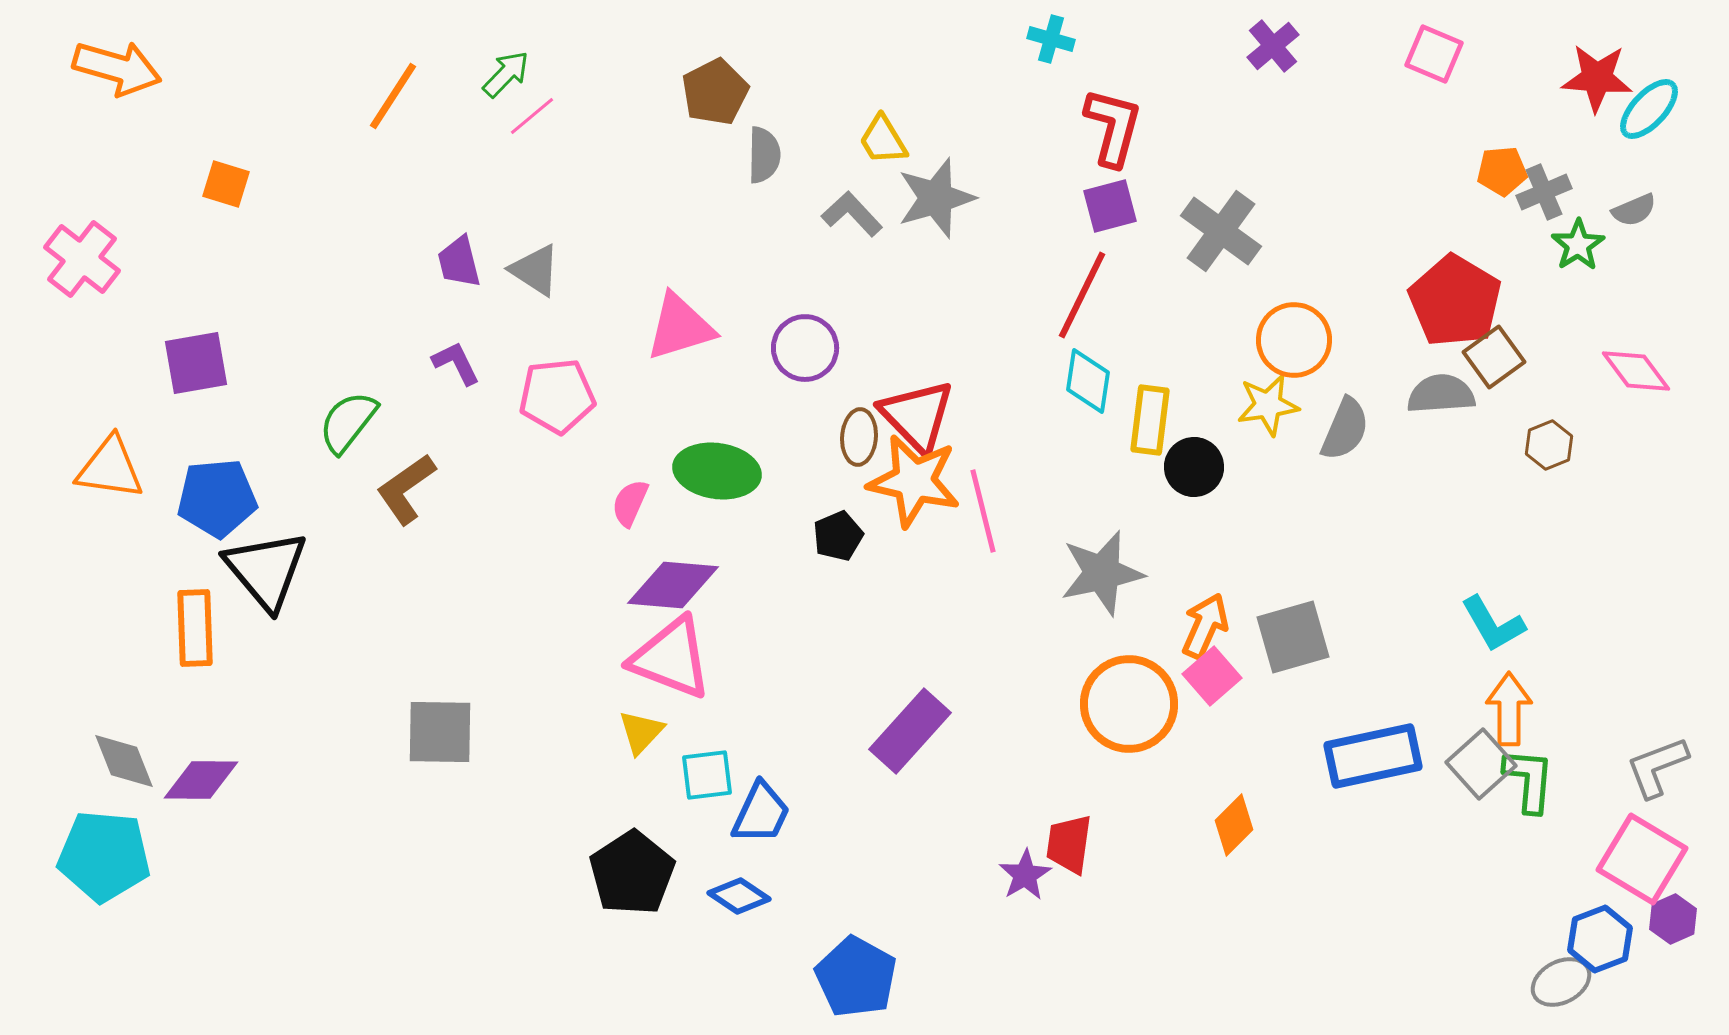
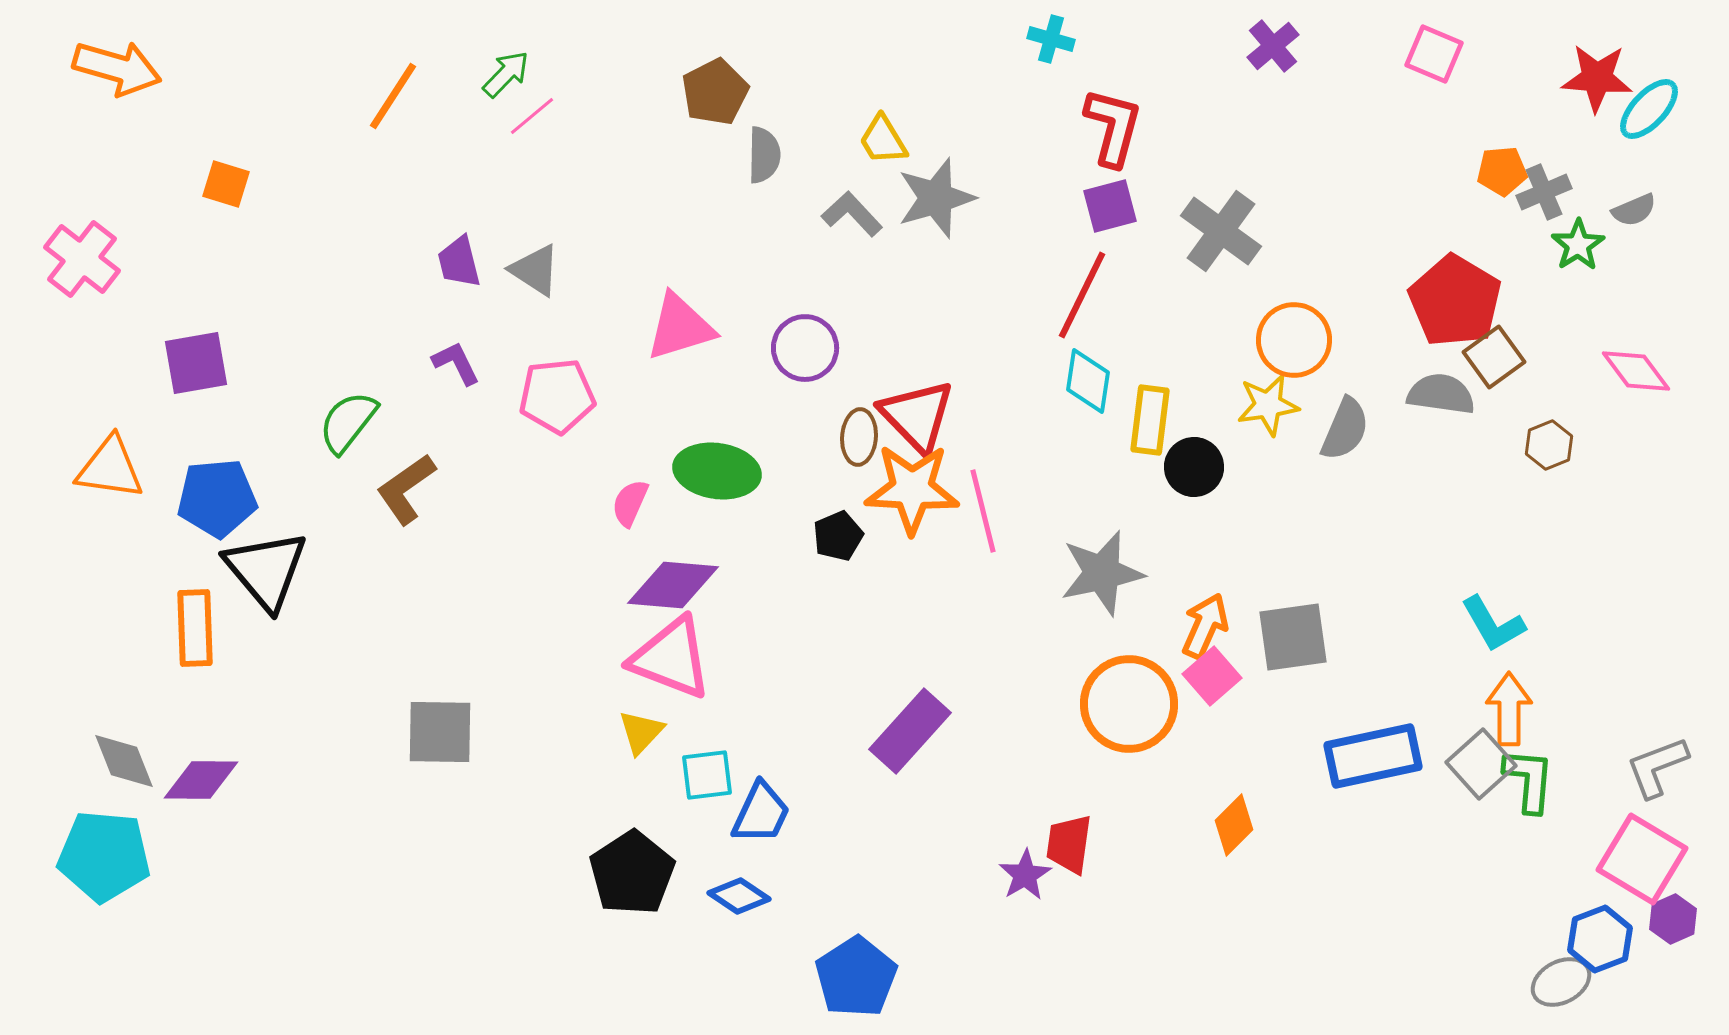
gray semicircle at (1441, 394): rotated 12 degrees clockwise
orange star at (914, 481): moved 2 px left, 8 px down; rotated 10 degrees counterclockwise
gray square at (1293, 637): rotated 8 degrees clockwise
blue pentagon at (856, 977): rotated 10 degrees clockwise
